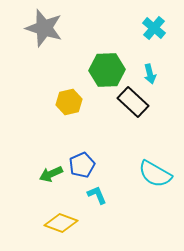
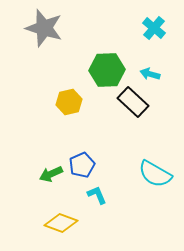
cyan arrow: rotated 120 degrees clockwise
